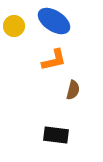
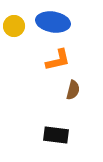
blue ellipse: moved 1 px left, 1 px down; rotated 24 degrees counterclockwise
orange L-shape: moved 4 px right
